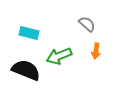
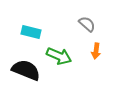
cyan rectangle: moved 2 px right, 1 px up
green arrow: rotated 135 degrees counterclockwise
